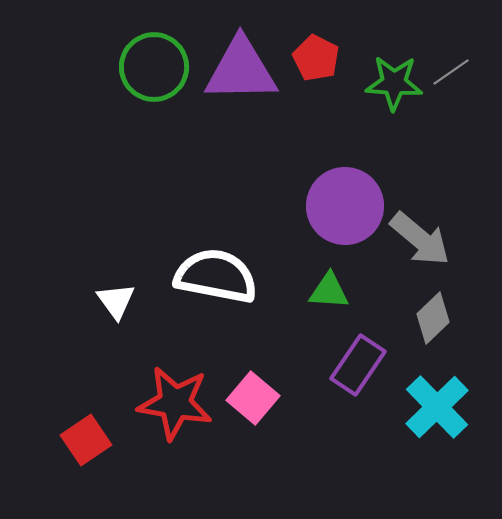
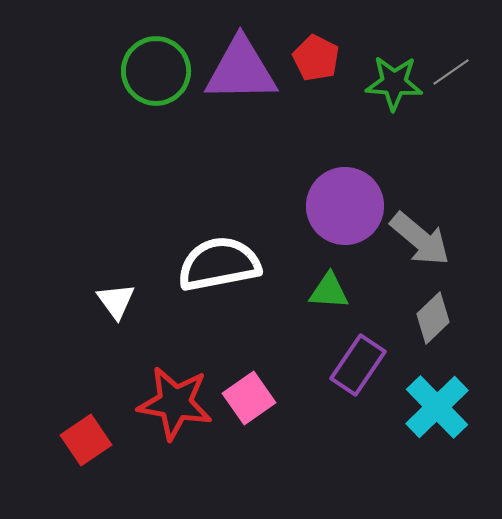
green circle: moved 2 px right, 4 px down
white semicircle: moved 3 px right, 12 px up; rotated 22 degrees counterclockwise
pink square: moved 4 px left; rotated 15 degrees clockwise
